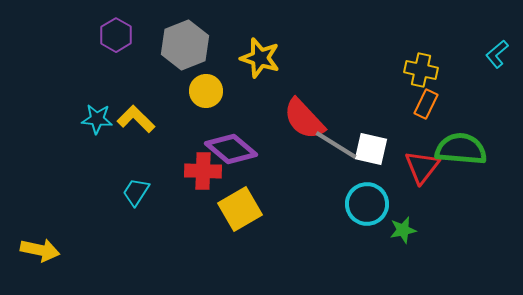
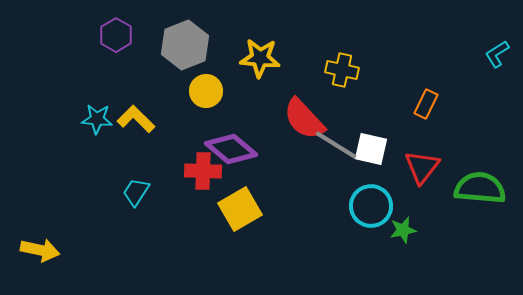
cyan L-shape: rotated 8 degrees clockwise
yellow star: rotated 12 degrees counterclockwise
yellow cross: moved 79 px left
green semicircle: moved 19 px right, 39 px down
cyan circle: moved 4 px right, 2 px down
